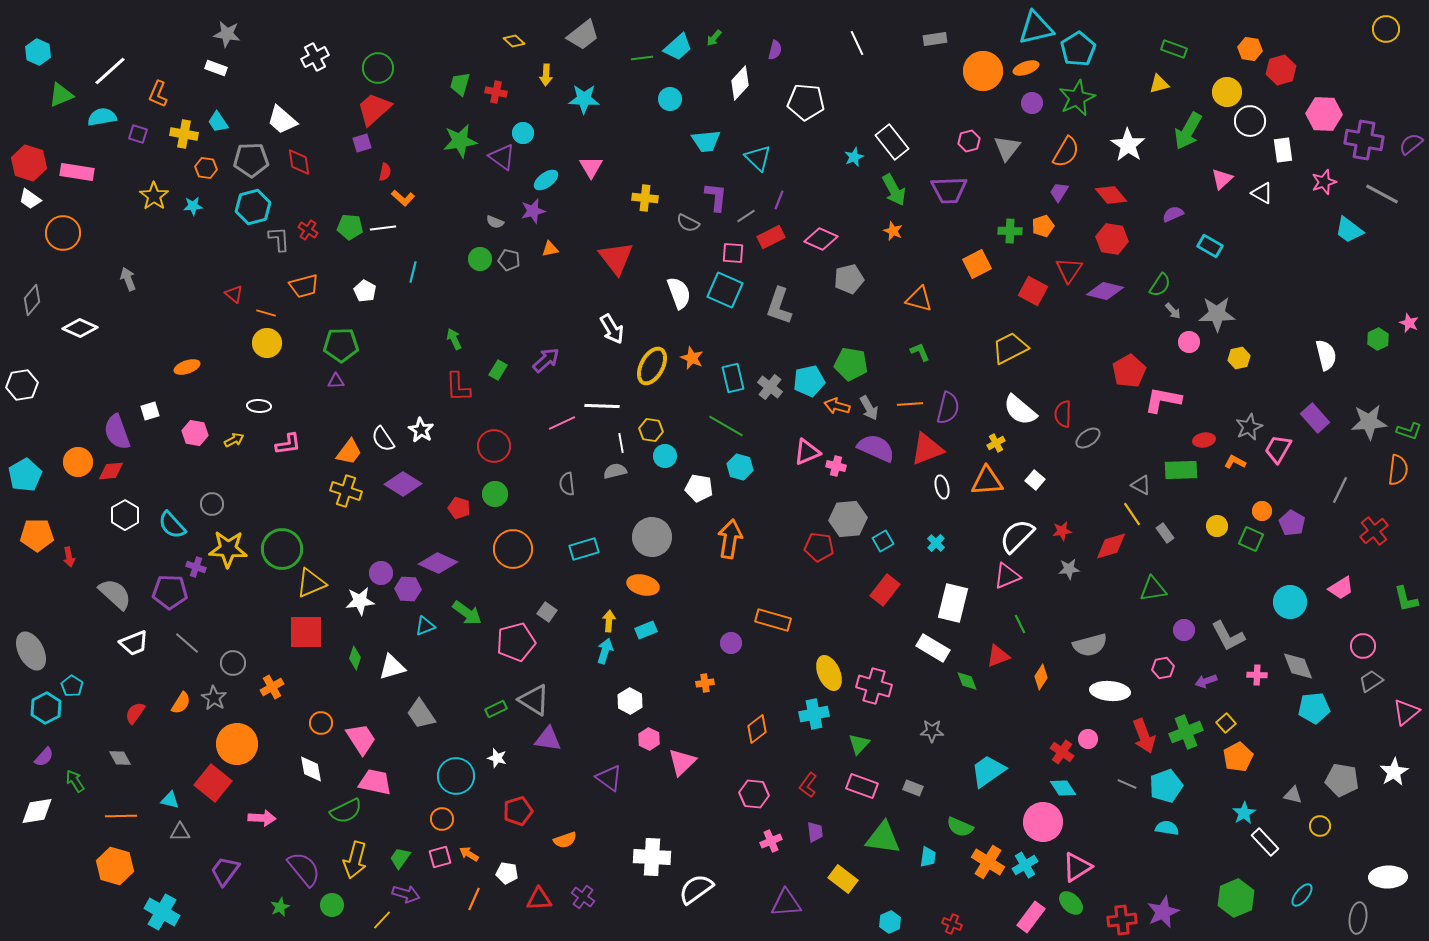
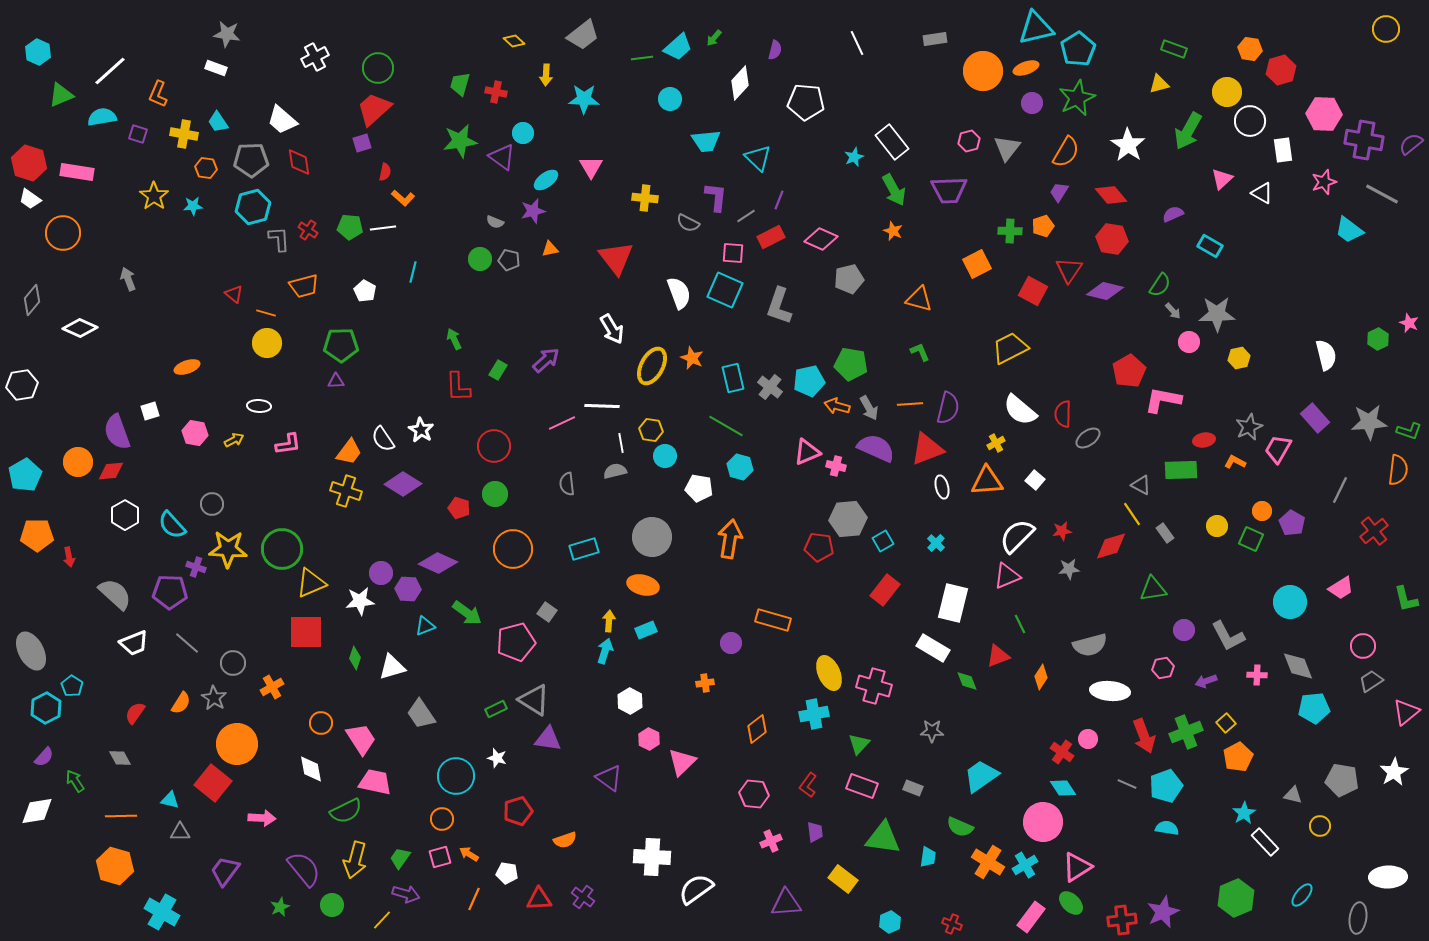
cyan trapezoid at (988, 771): moved 7 px left, 5 px down
